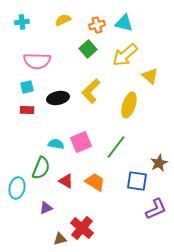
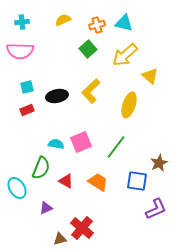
pink semicircle: moved 17 px left, 10 px up
black ellipse: moved 1 px left, 2 px up
red rectangle: rotated 24 degrees counterclockwise
orange trapezoid: moved 3 px right
cyan ellipse: rotated 45 degrees counterclockwise
